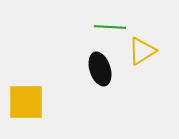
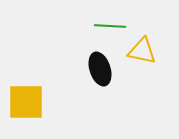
green line: moved 1 px up
yellow triangle: rotated 44 degrees clockwise
